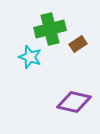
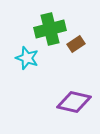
brown rectangle: moved 2 px left
cyan star: moved 3 px left, 1 px down
